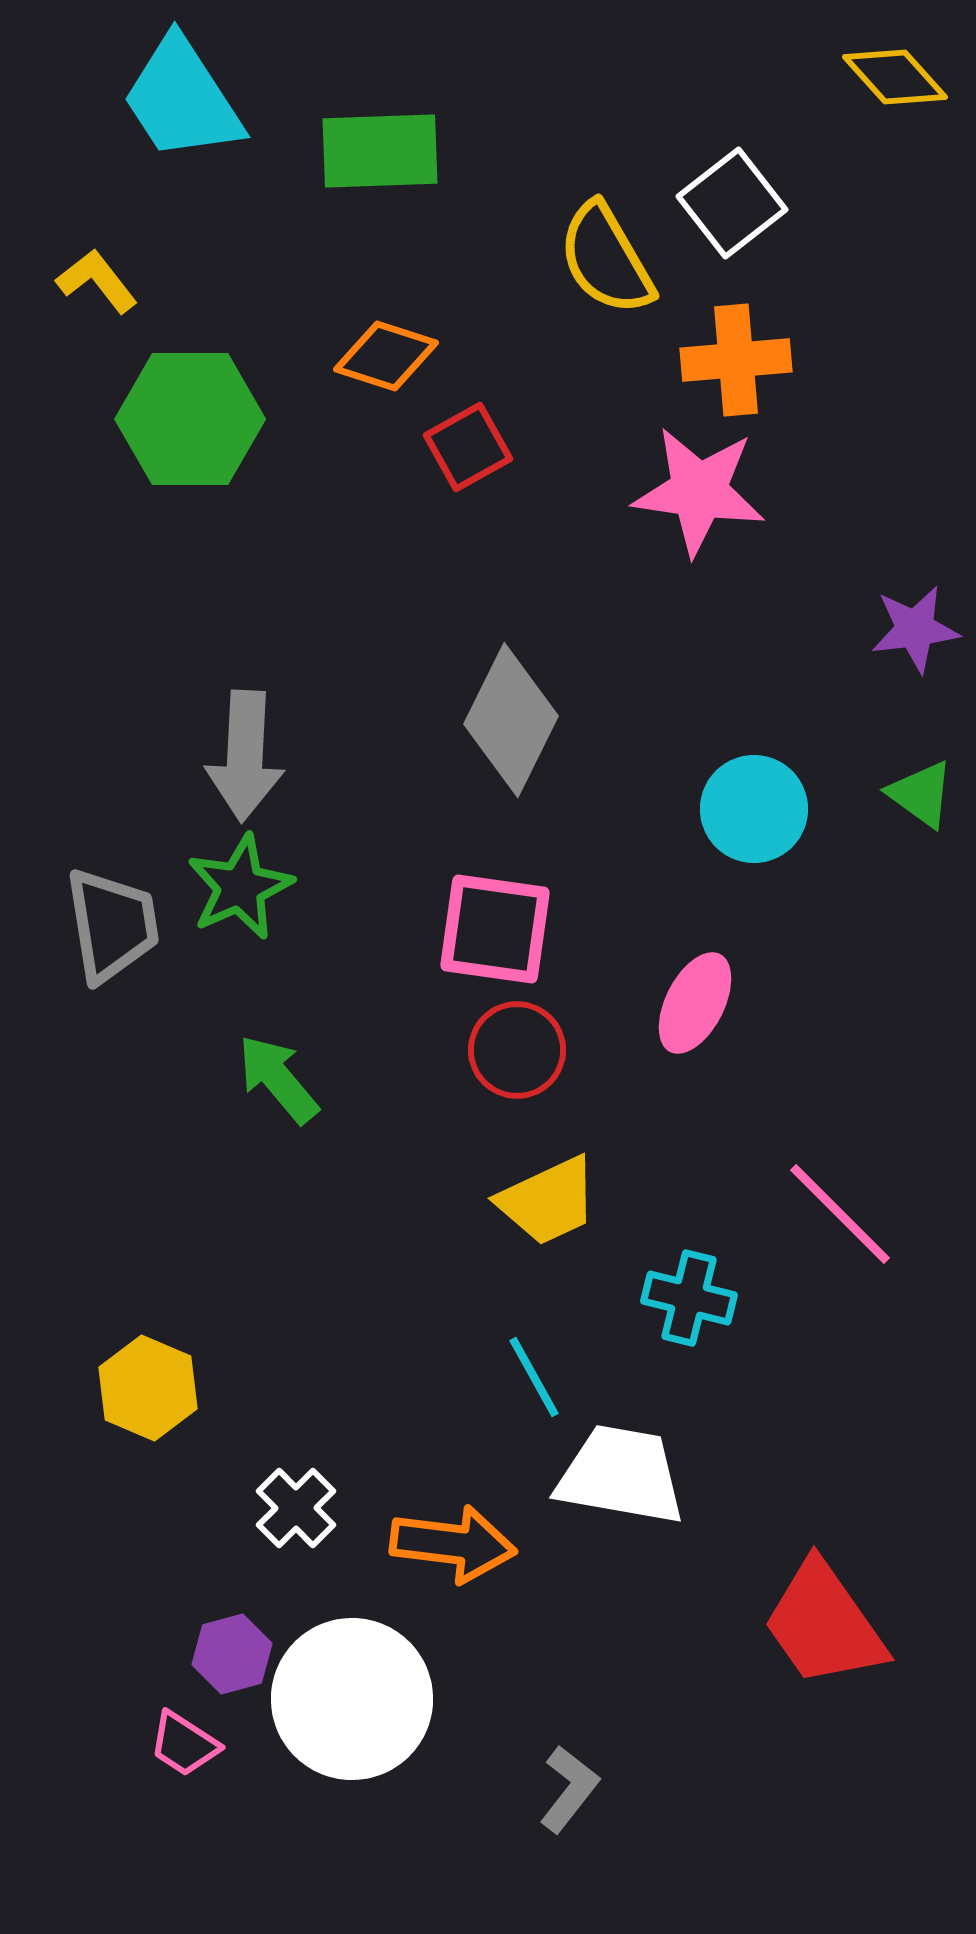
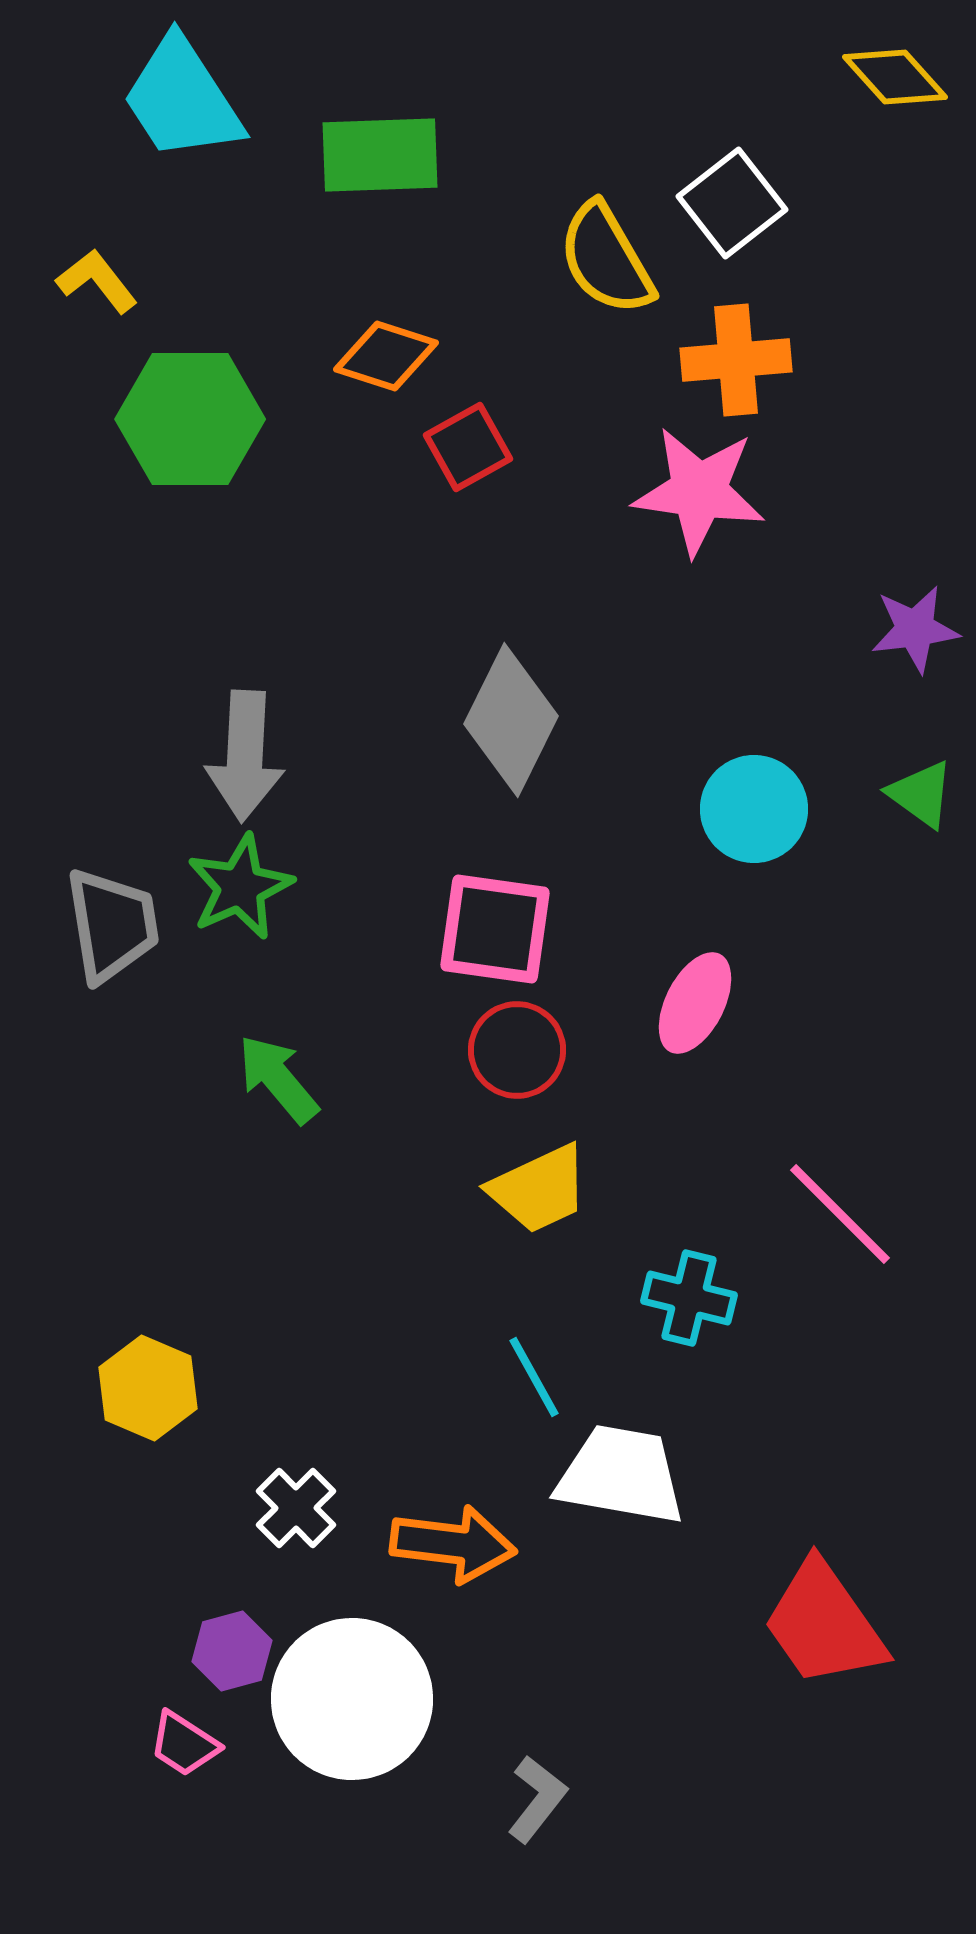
green rectangle: moved 4 px down
yellow trapezoid: moved 9 px left, 12 px up
purple hexagon: moved 3 px up
gray L-shape: moved 32 px left, 10 px down
